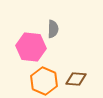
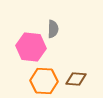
orange hexagon: rotated 20 degrees counterclockwise
